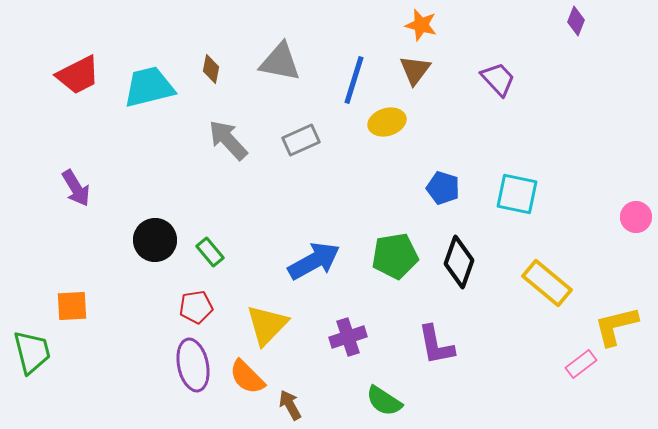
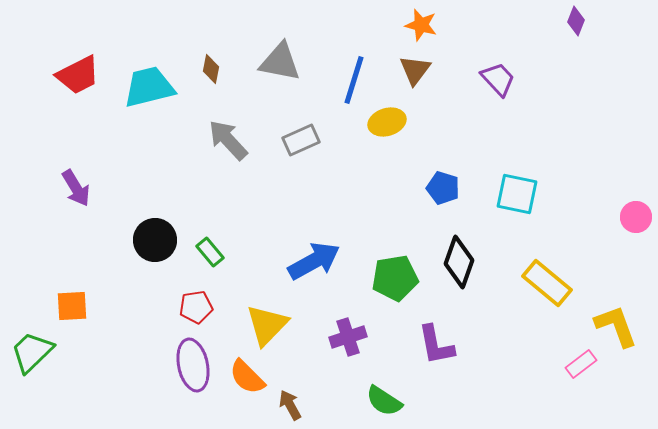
green pentagon: moved 22 px down
yellow L-shape: rotated 84 degrees clockwise
green trapezoid: rotated 120 degrees counterclockwise
